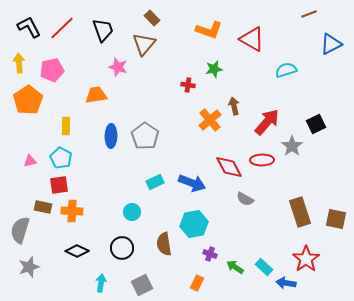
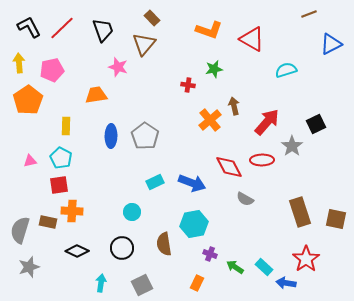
brown rectangle at (43, 207): moved 5 px right, 15 px down
